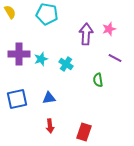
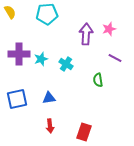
cyan pentagon: rotated 15 degrees counterclockwise
